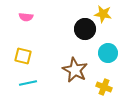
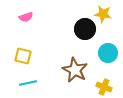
pink semicircle: rotated 24 degrees counterclockwise
